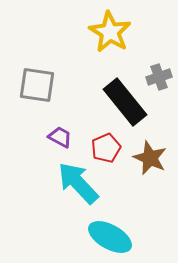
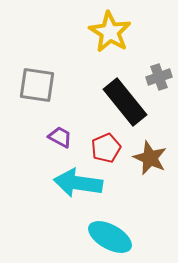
cyan arrow: rotated 39 degrees counterclockwise
